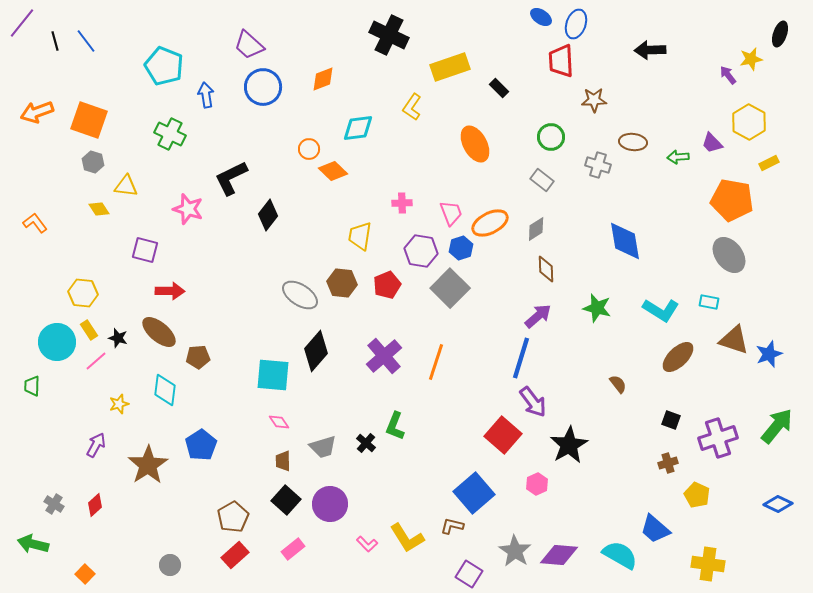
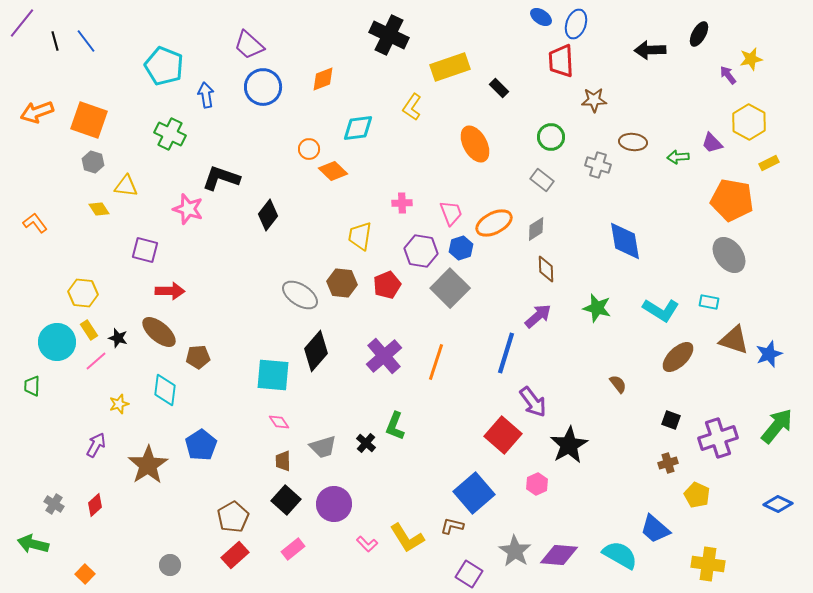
black ellipse at (780, 34): moved 81 px left; rotated 10 degrees clockwise
black L-shape at (231, 178): moved 10 px left; rotated 45 degrees clockwise
orange ellipse at (490, 223): moved 4 px right
blue line at (521, 358): moved 15 px left, 5 px up
purple circle at (330, 504): moved 4 px right
